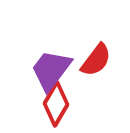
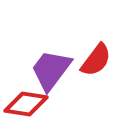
red diamond: moved 30 px left; rotated 69 degrees clockwise
